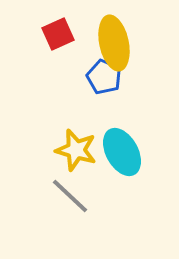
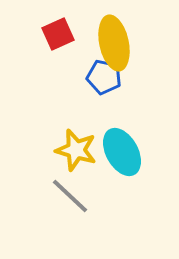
blue pentagon: rotated 12 degrees counterclockwise
